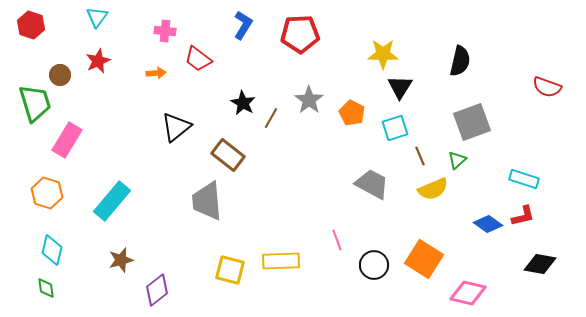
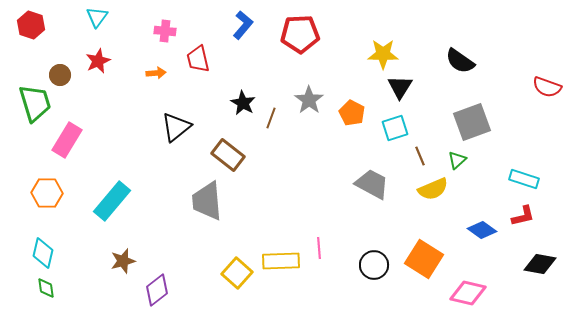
blue L-shape at (243, 25): rotated 8 degrees clockwise
red trapezoid at (198, 59): rotated 40 degrees clockwise
black semicircle at (460, 61): rotated 112 degrees clockwise
brown line at (271, 118): rotated 10 degrees counterclockwise
orange hexagon at (47, 193): rotated 16 degrees counterclockwise
blue diamond at (488, 224): moved 6 px left, 6 px down
pink line at (337, 240): moved 18 px left, 8 px down; rotated 15 degrees clockwise
cyan diamond at (52, 250): moved 9 px left, 3 px down
brown star at (121, 260): moved 2 px right, 1 px down
yellow square at (230, 270): moved 7 px right, 3 px down; rotated 28 degrees clockwise
